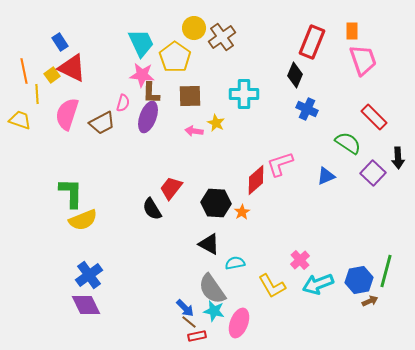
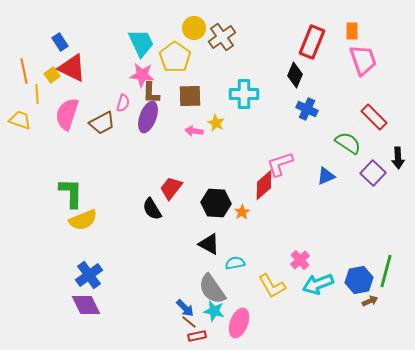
red diamond at (256, 180): moved 8 px right, 5 px down
